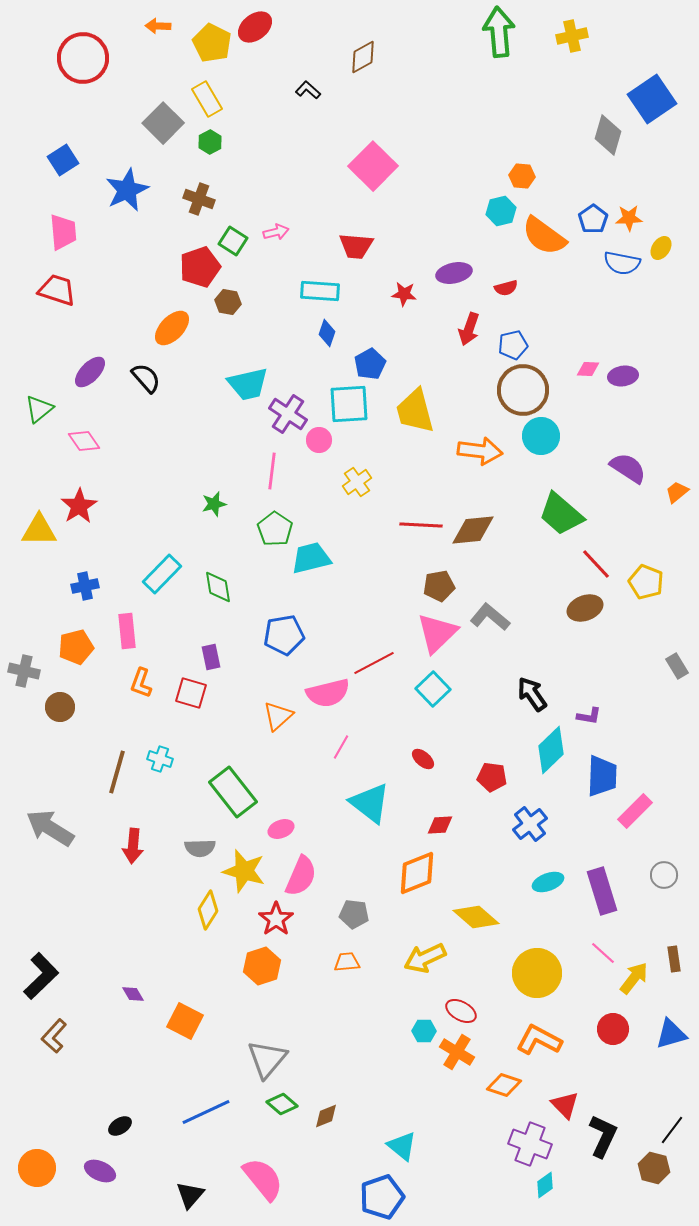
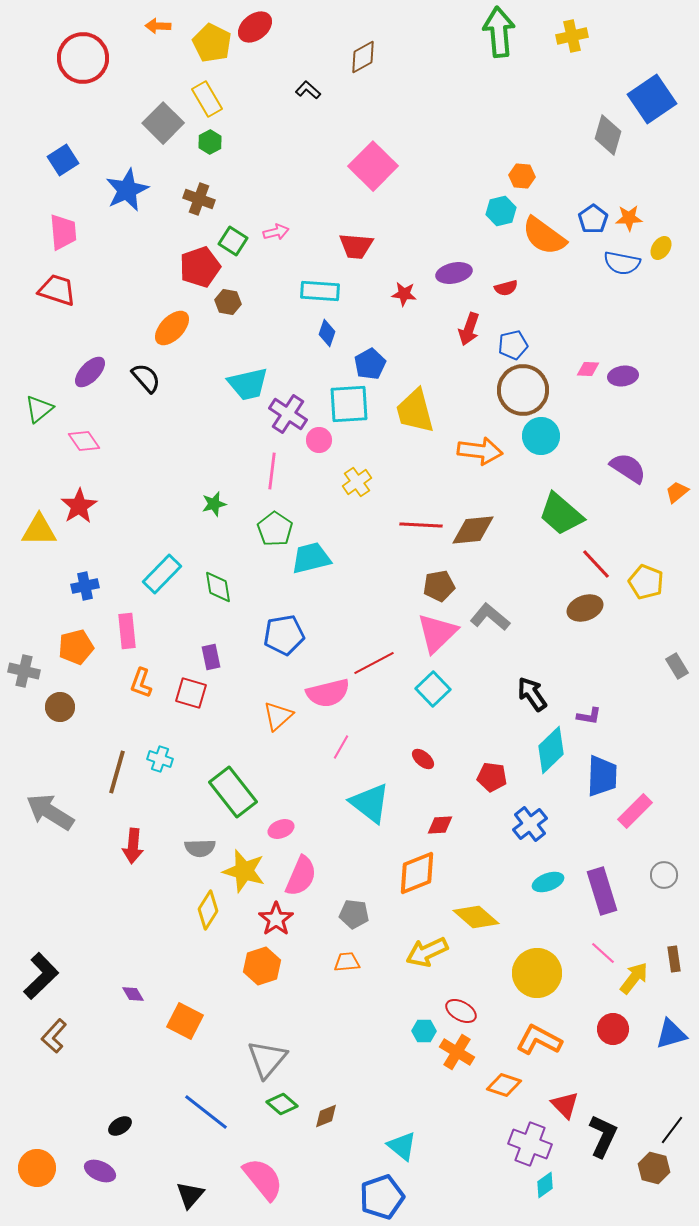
gray arrow at (50, 828): moved 16 px up
yellow arrow at (425, 958): moved 2 px right, 6 px up
blue line at (206, 1112): rotated 63 degrees clockwise
